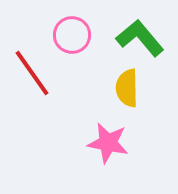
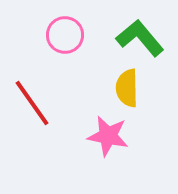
pink circle: moved 7 px left
red line: moved 30 px down
pink star: moved 7 px up
